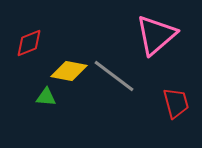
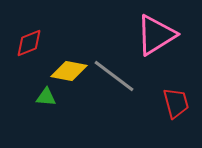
pink triangle: rotated 9 degrees clockwise
